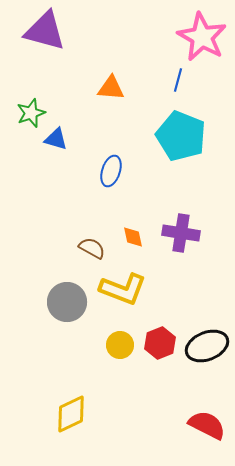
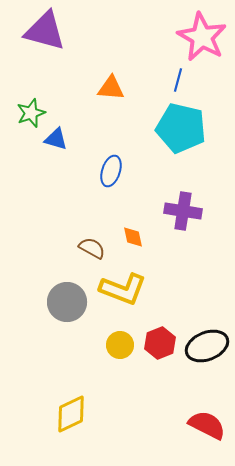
cyan pentagon: moved 8 px up; rotated 9 degrees counterclockwise
purple cross: moved 2 px right, 22 px up
